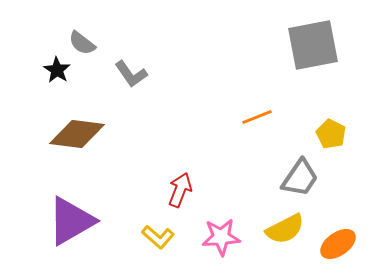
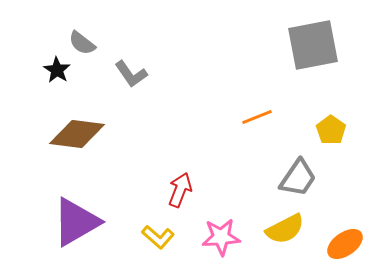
yellow pentagon: moved 4 px up; rotated 8 degrees clockwise
gray trapezoid: moved 2 px left
purple triangle: moved 5 px right, 1 px down
orange ellipse: moved 7 px right
